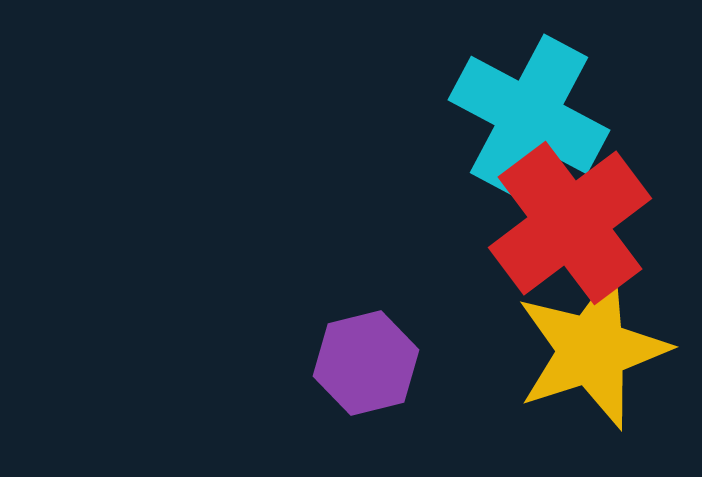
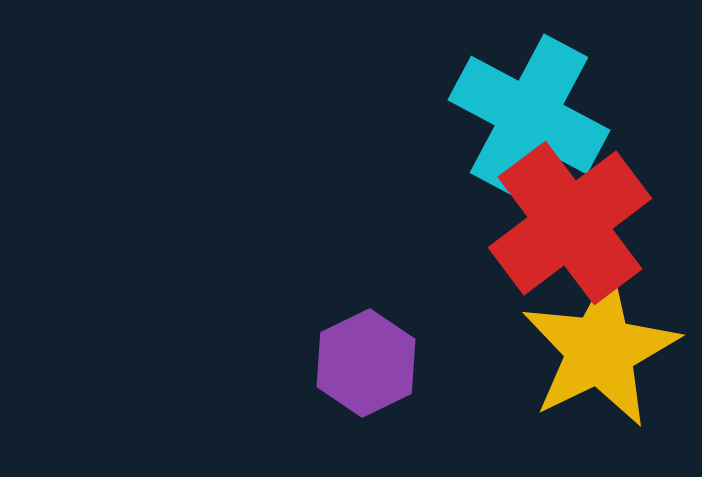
yellow star: moved 8 px right; rotated 8 degrees counterclockwise
purple hexagon: rotated 12 degrees counterclockwise
